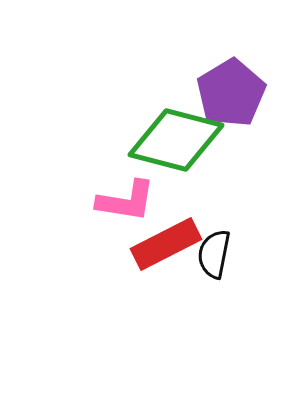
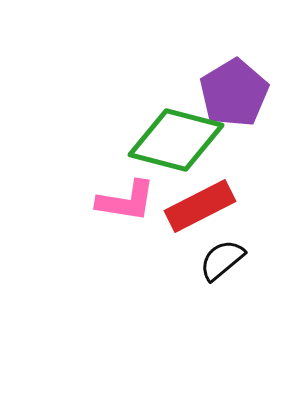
purple pentagon: moved 3 px right
red rectangle: moved 34 px right, 38 px up
black semicircle: moved 8 px right, 6 px down; rotated 39 degrees clockwise
